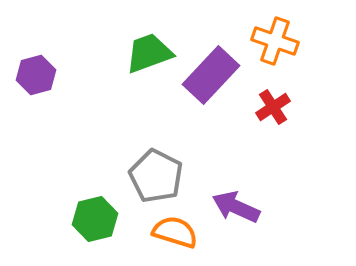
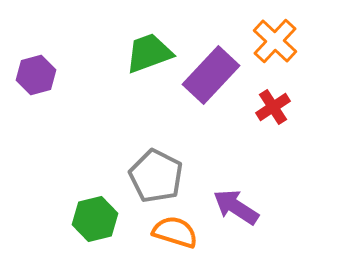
orange cross: rotated 24 degrees clockwise
purple arrow: rotated 9 degrees clockwise
